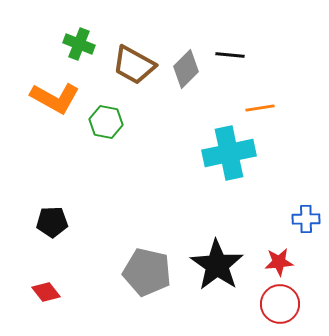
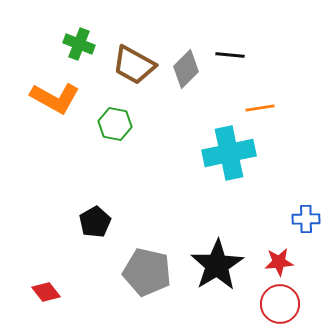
green hexagon: moved 9 px right, 2 px down
black pentagon: moved 43 px right; rotated 28 degrees counterclockwise
black star: rotated 6 degrees clockwise
